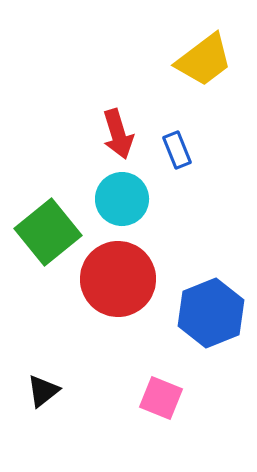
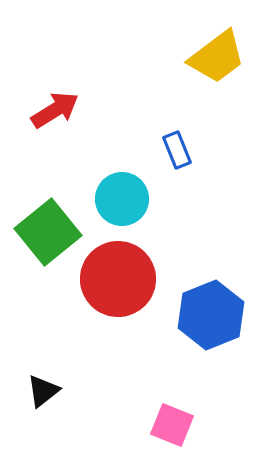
yellow trapezoid: moved 13 px right, 3 px up
red arrow: moved 63 px left, 24 px up; rotated 105 degrees counterclockwise
blue hexagon: moved 2 px down
pink square: moved 11 px right, 27 px down
